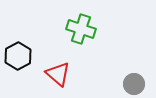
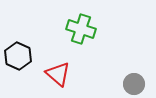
black hexagon: rotated 8 degrees counterclockwise
